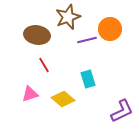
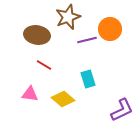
red line: rotated 28 degrees counterclockwise
pink triangle: rotated 24 degrees clockwise
purple L-shape: moved 1 px up
